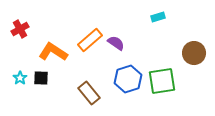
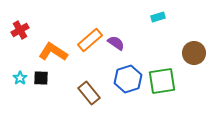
red cross: moved 1 px down
